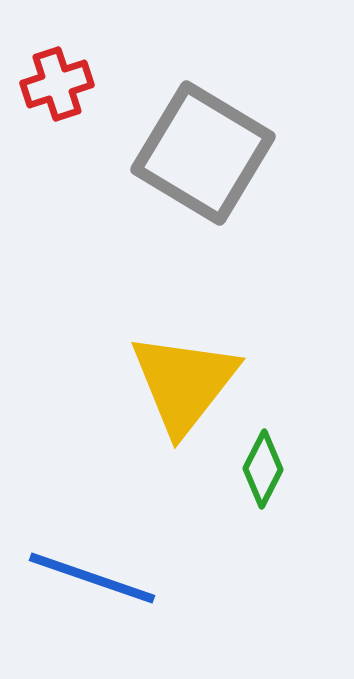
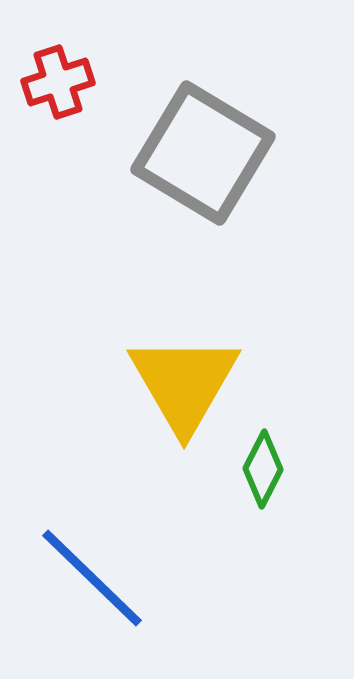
red cross: moved 1 px right, 2 px up
yellow triangle: rotated 8 degrees counterclockwise
blue line: rotated 25 degrees clockwise
